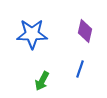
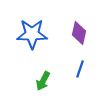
purple diamond: moved 6 px left, 2 px down
green arrow: moved 1 px right
